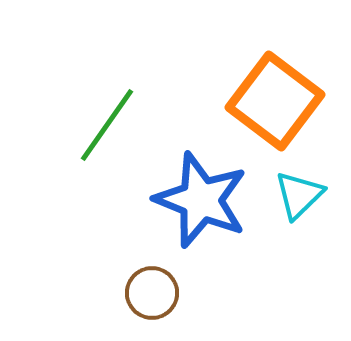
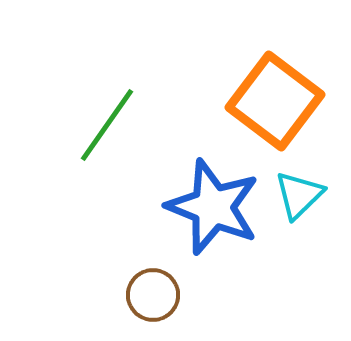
blue star: moved 12 px right, 7 px down
brown circle: moved 1 px right, 2 px down
